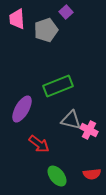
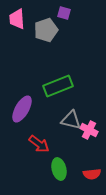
purple square: moved 2 px left, 1 px down; rotated 32 degrees counterclockwise
green ellipse: moved 2 px right, 7 px up; rotated 25 degrees clockwise
